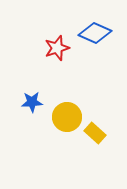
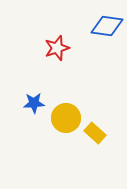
blue diamond: moved 12 px right, 7 px up; rotated 16 degrees counterclockwise
blue star: moved 2 px right, 1 px down
yellow circle: moved 1 px left, 1 px down
